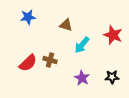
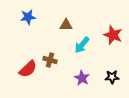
brown triangle: rotated 16 degrees counterclockwise
red semicircle: moved 6 px down
